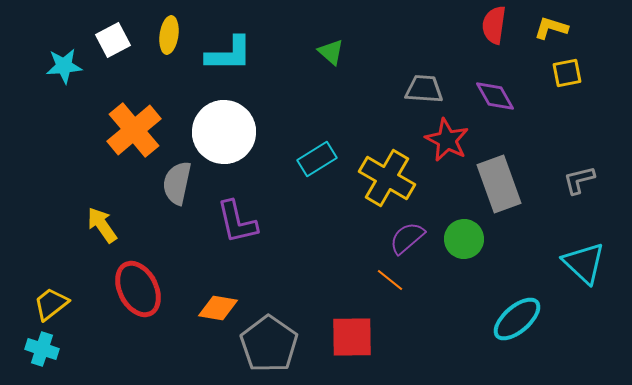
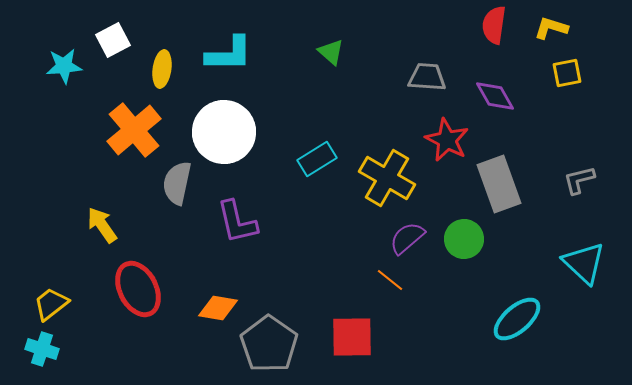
yellow ellipse: moved 7 px left, 34 px down
gray trapezoid: moved 3 px right, 12 px up
